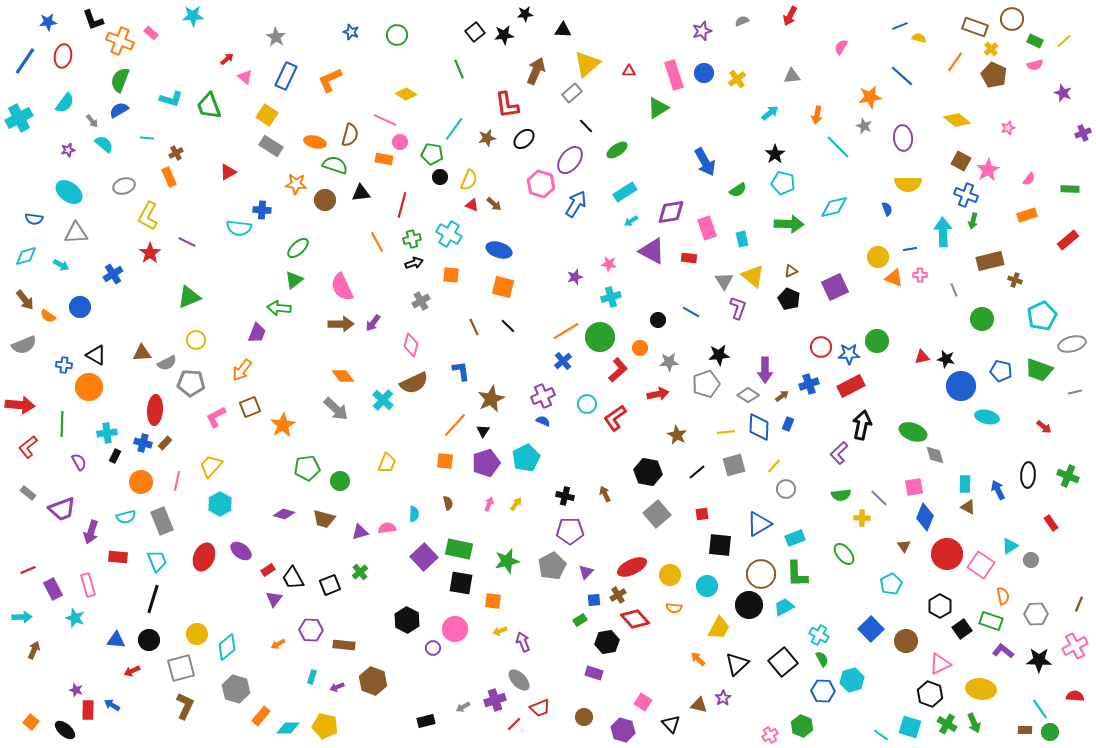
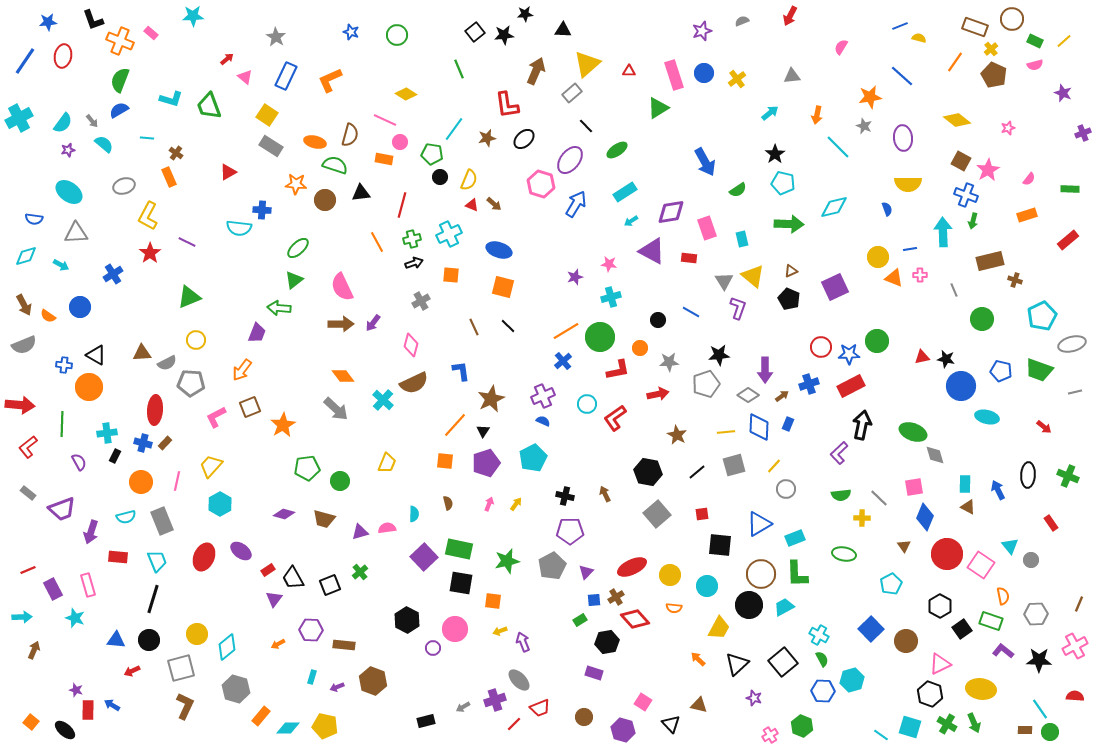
cyan semicircle at (65, 103): moved 2 px left, 20 px down
brown cross at (176, 153): rotated 24 degrees counterclockwise
cyan cross at (449, 234): rotated 35 degrees clockwise
brown arrow at (25, 300): moved 1 px left, 5 px down; rotated 10 degrees clockwise
red L-shape at (618, 370): rotated 30 degrees clockwise
cyan pentagon at (526, 458): moved 7 px right
cyan triangle at (1010, 546): rotated 36 degrees counterclockwise
green ellipse at (844, 554): rotated 40 degrees counterclockwise
brown cross at (618, 595): moved 2 px left, 2 px down
purple star at (723, 698): moved 31 px right; rotated 21 degrees counterclockwise
